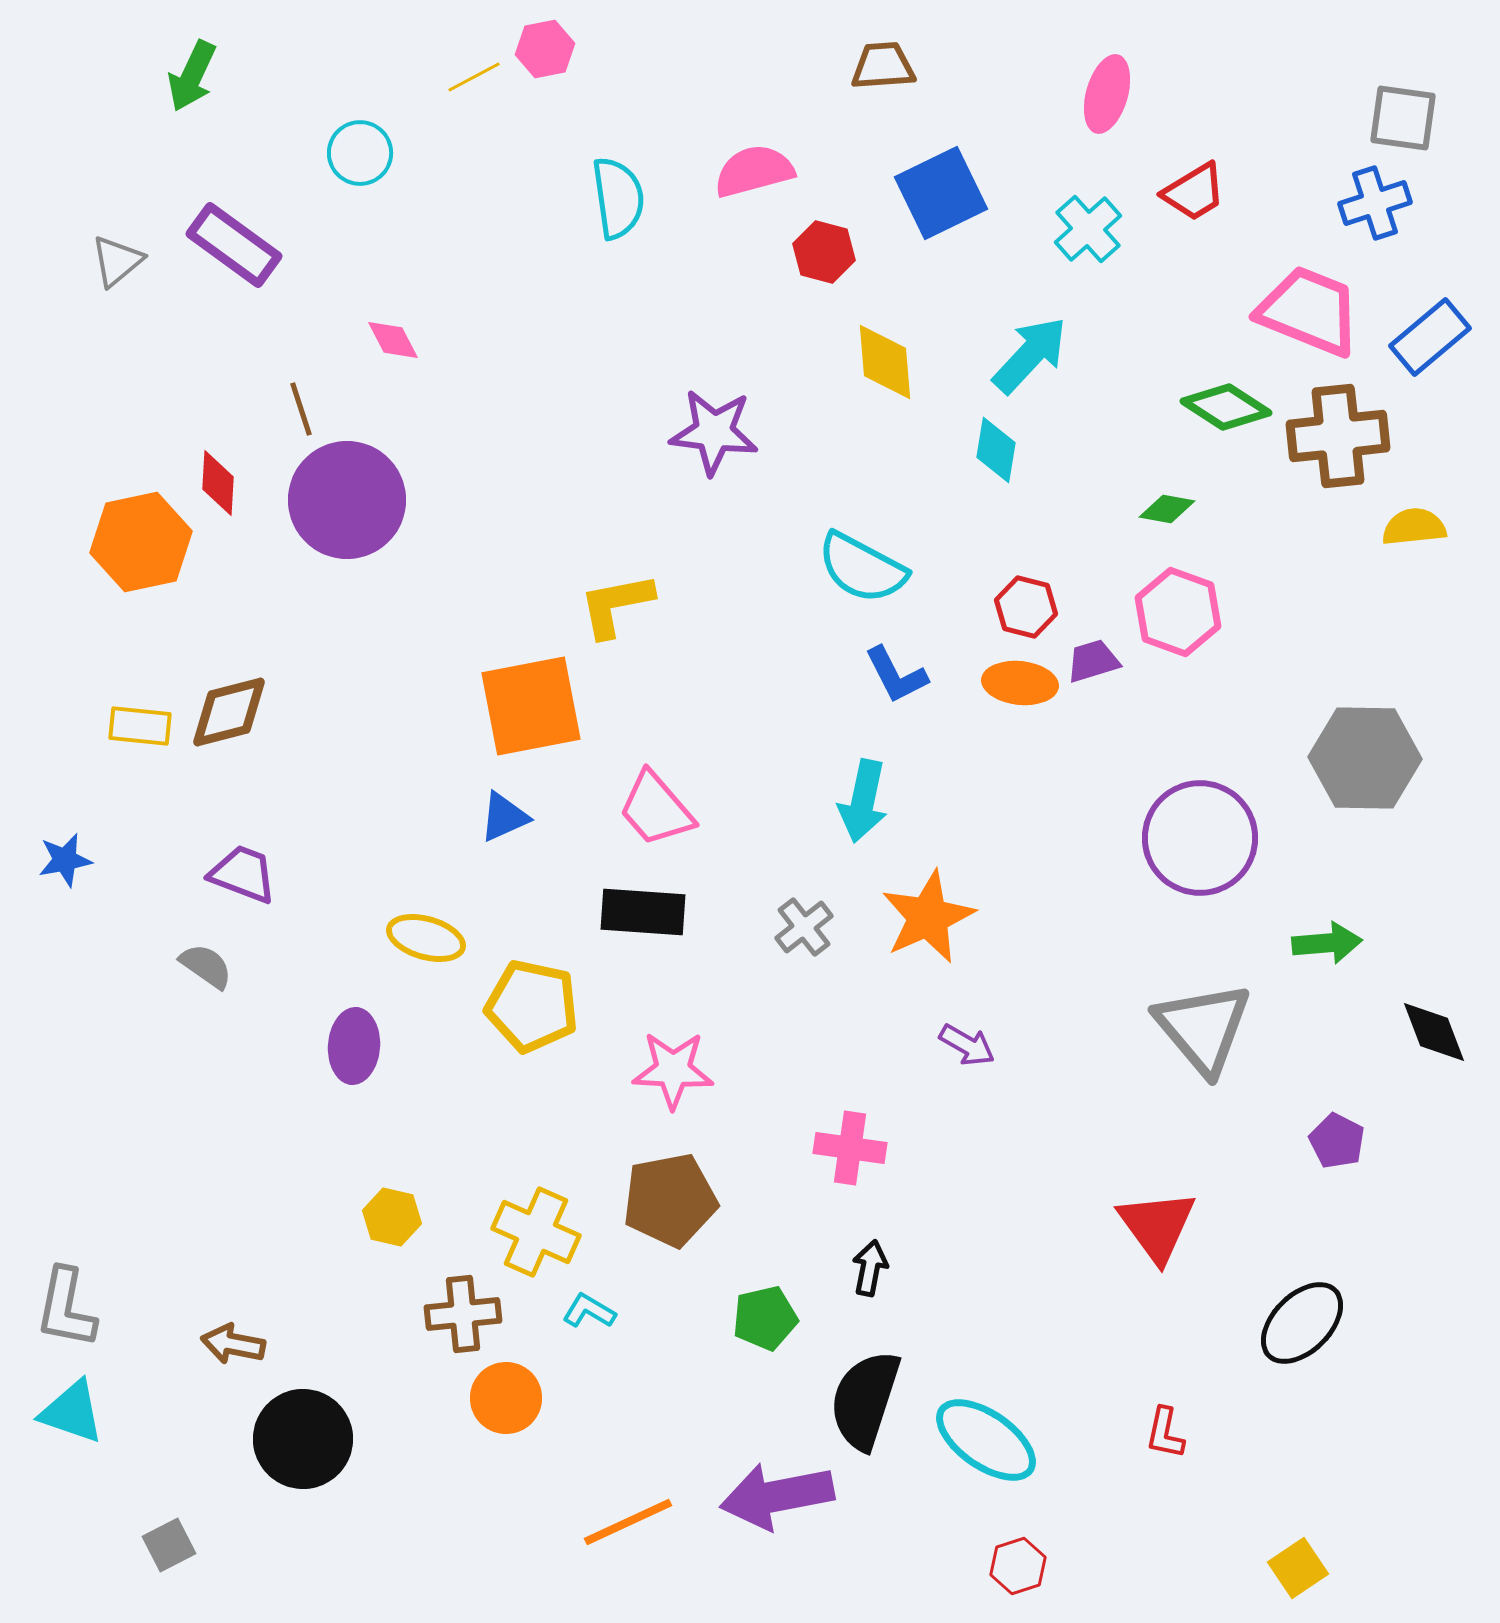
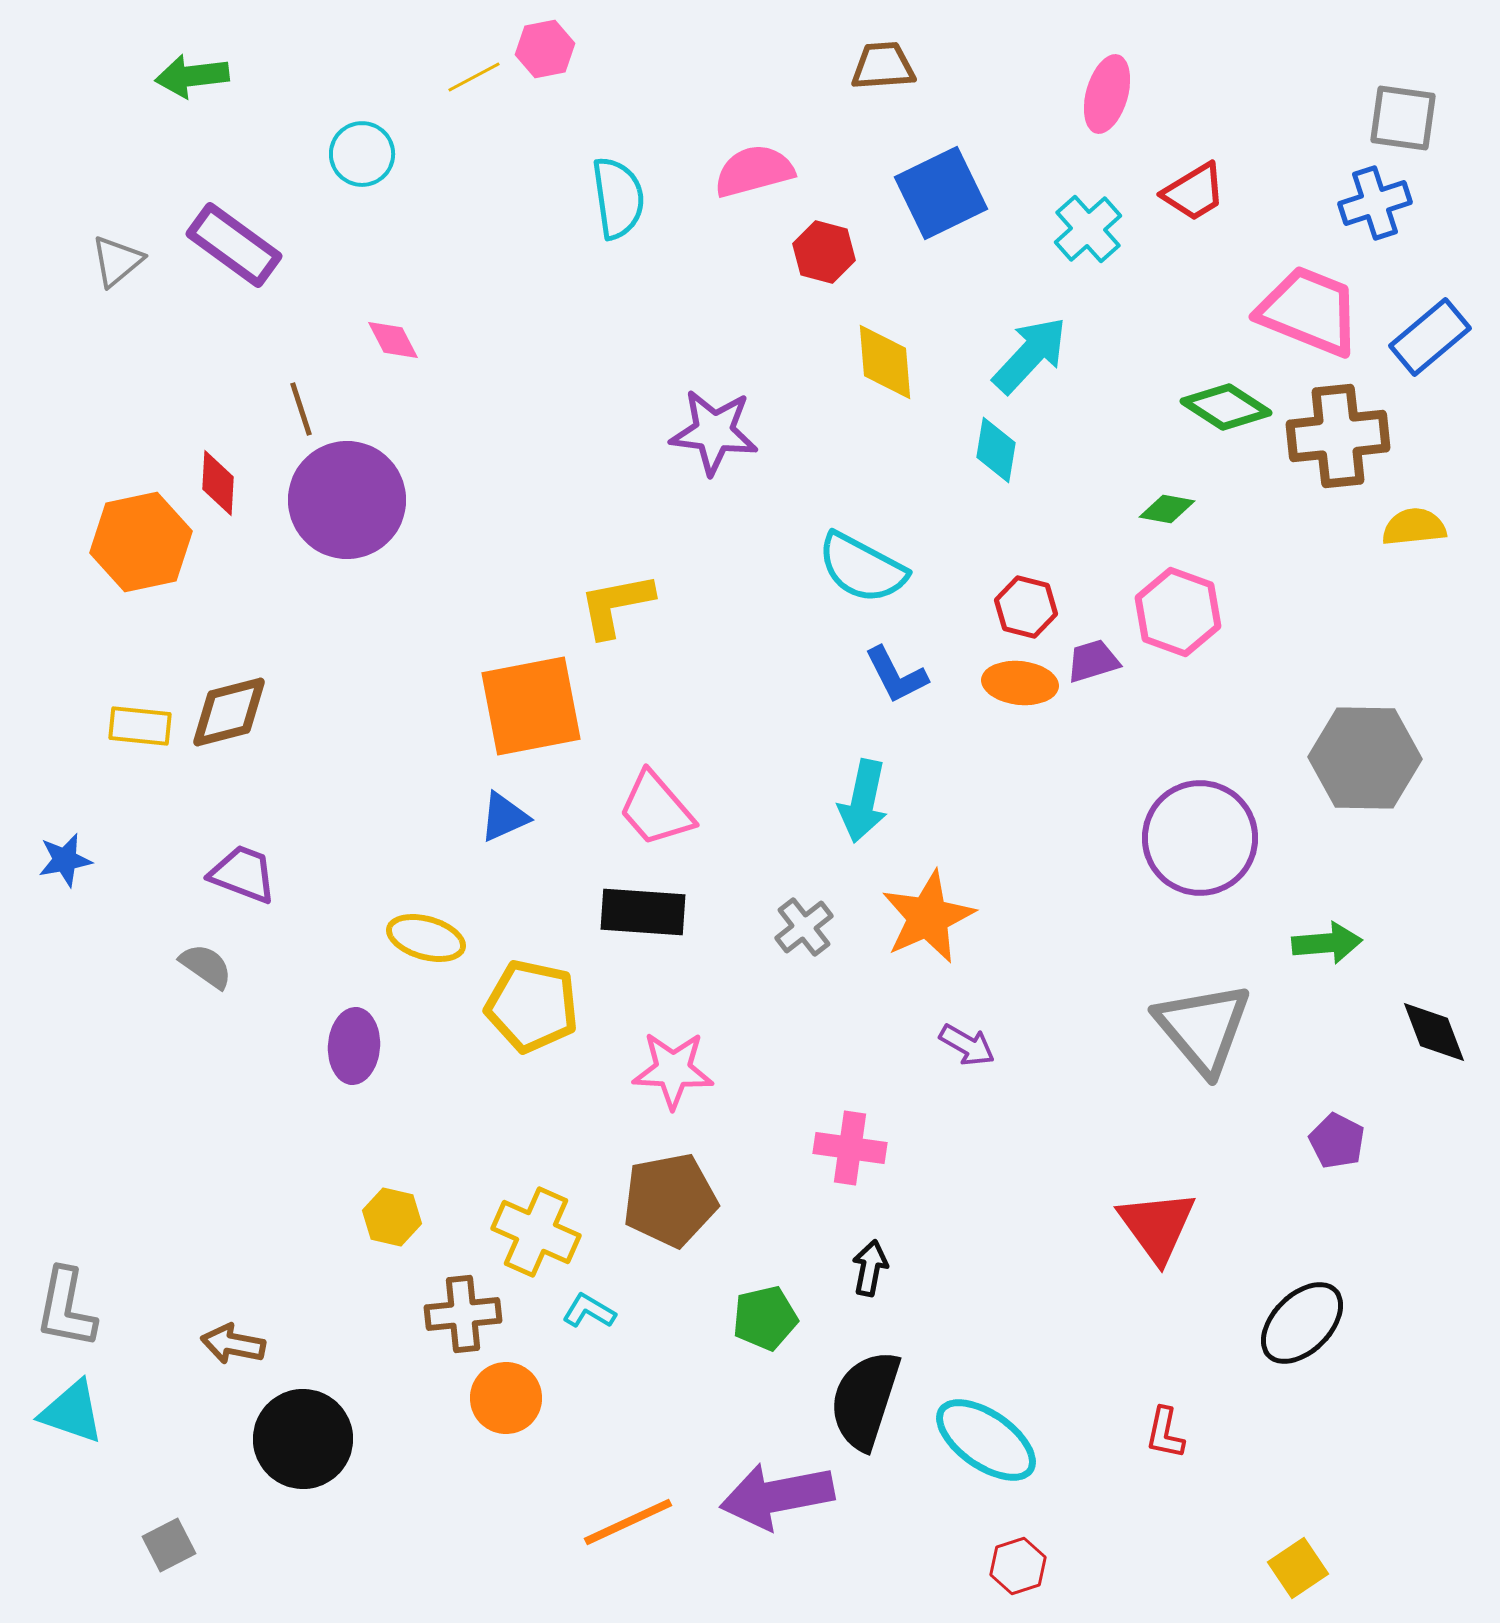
green arrow at (192, 76): rotated 58 degrees clockwise
cyan circle at (360, 153): moved 2 px right, 1 px down
